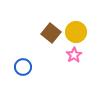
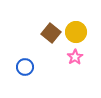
pink star: moved 1 px right, 2 px down
blue circle: moved 2 px right
